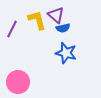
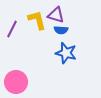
purple triangle: rotated 24 degrees counterclockwise
blue semicircle: moved 2 px left, 2 px down; rotated 16 degrees clockwise
pink circle: moved 2 px left
